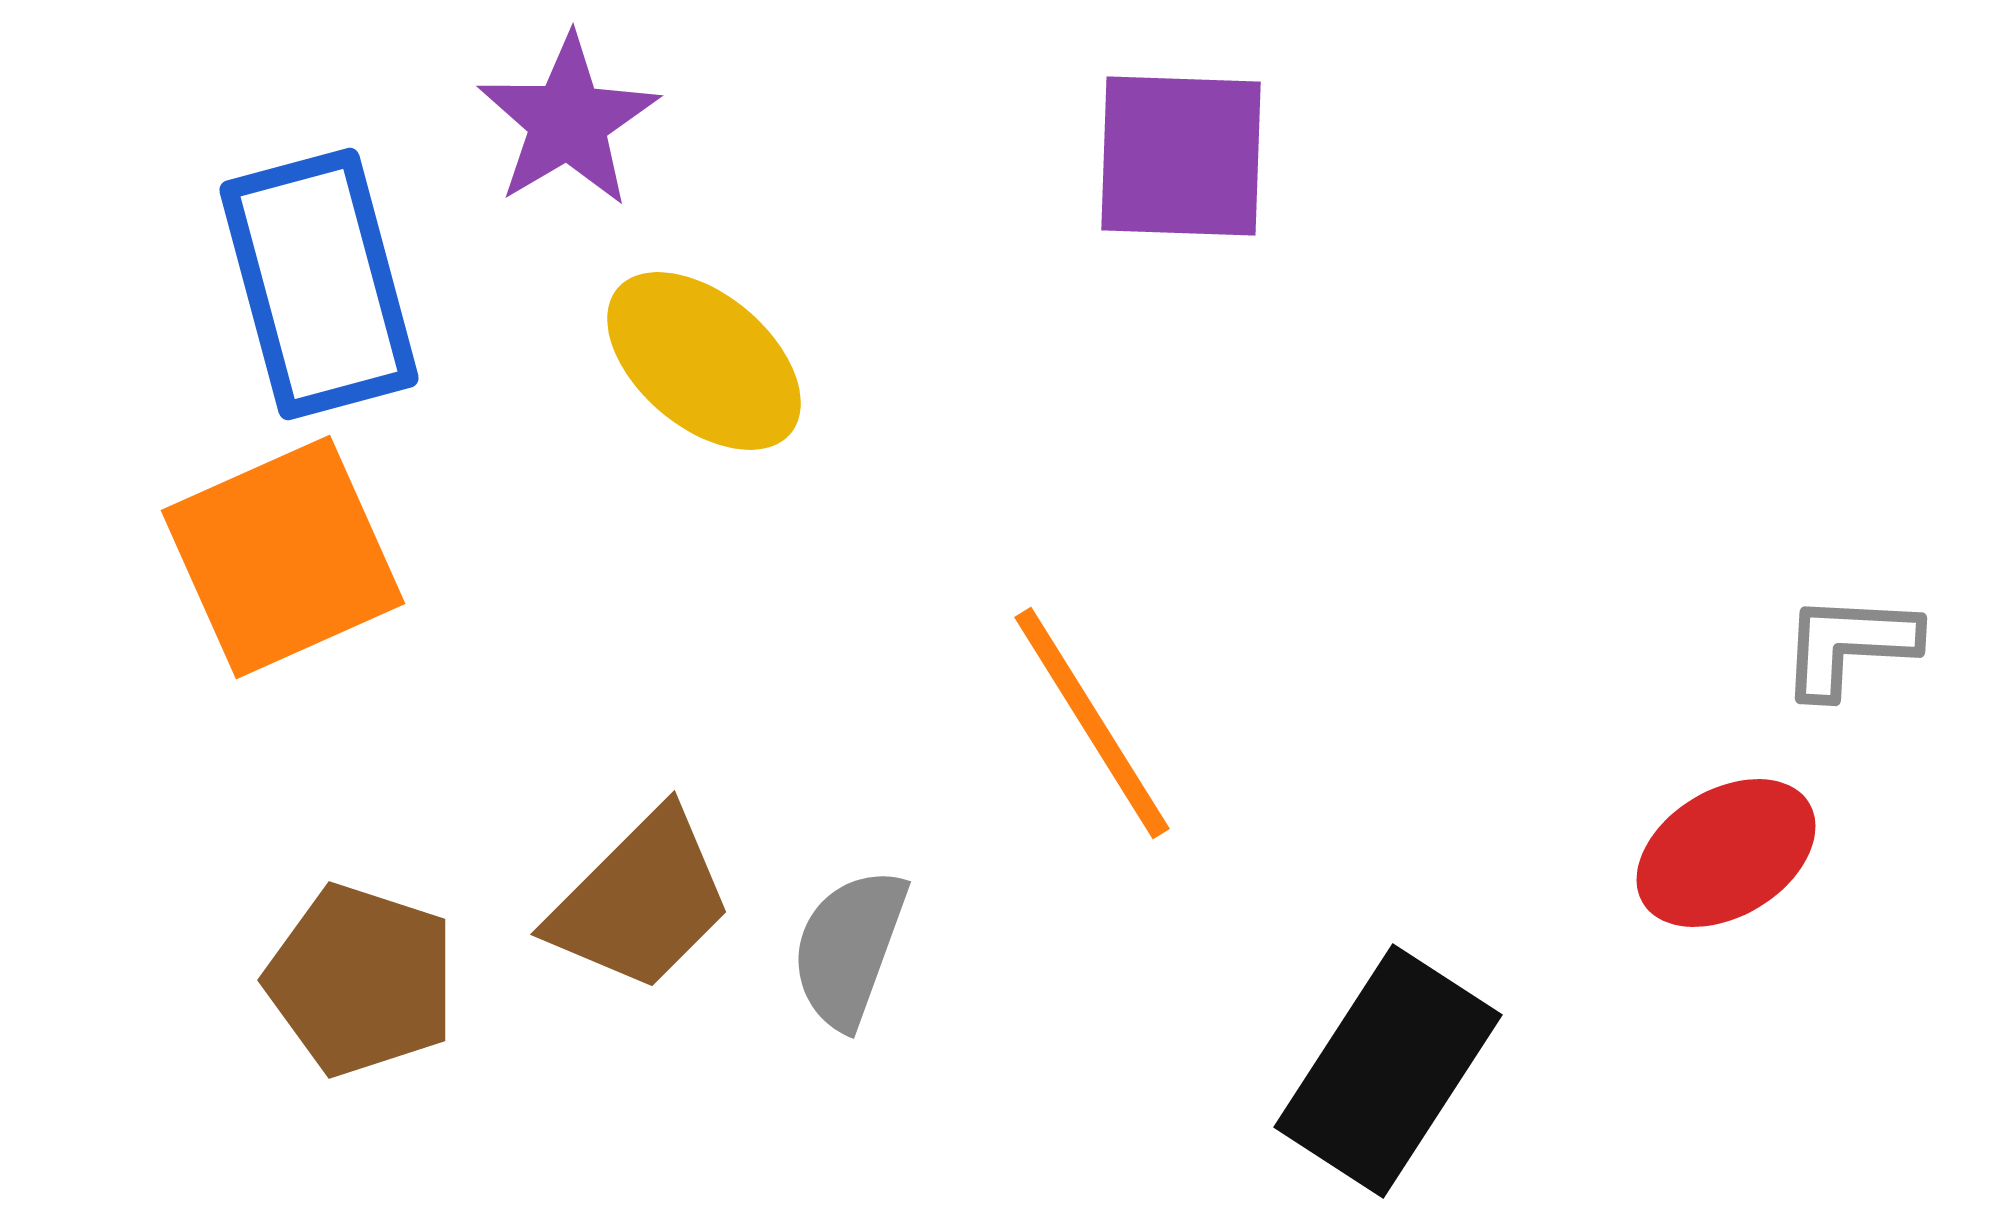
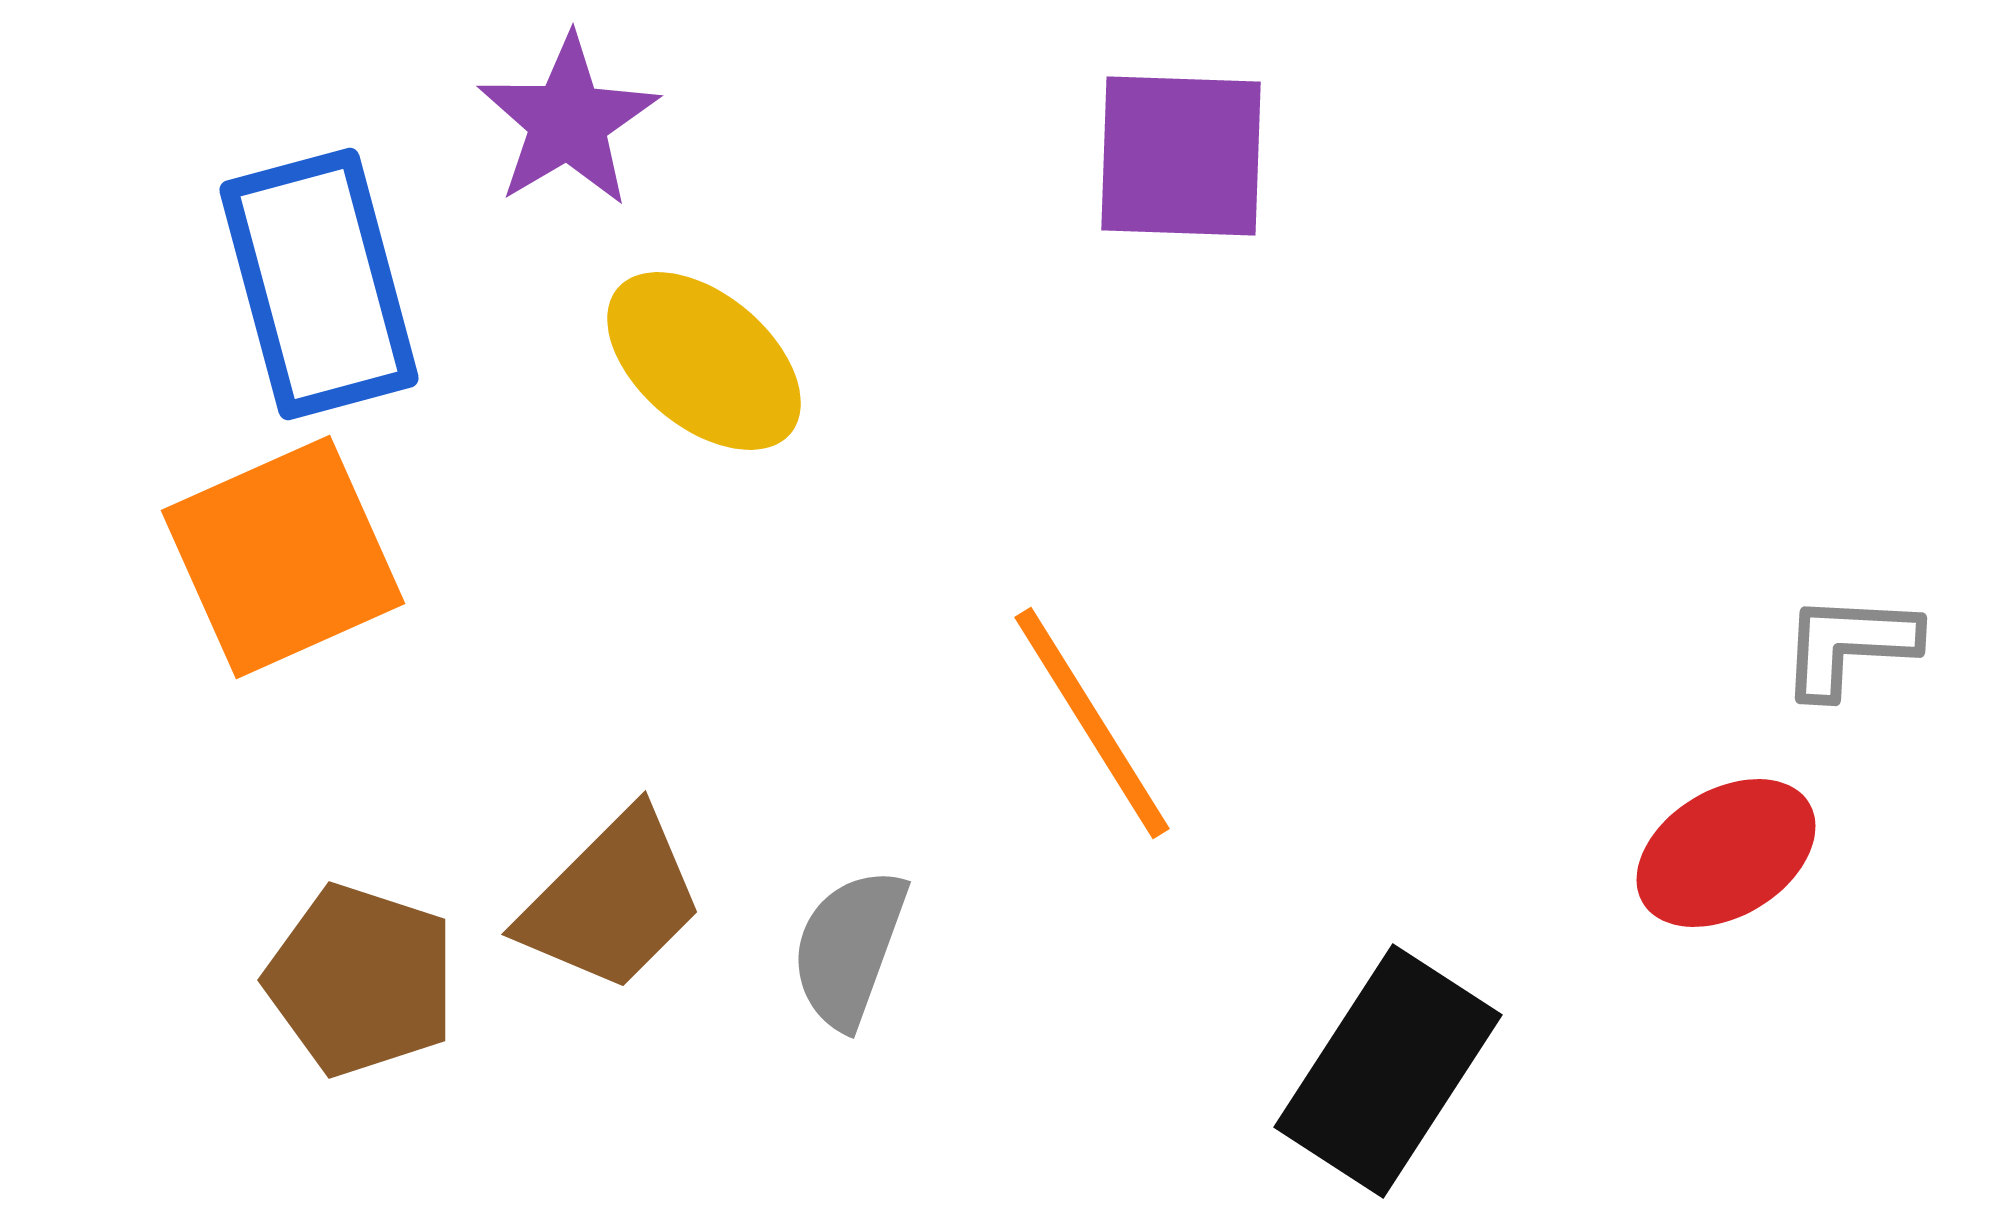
brown trapezoid: moved 29 px left
